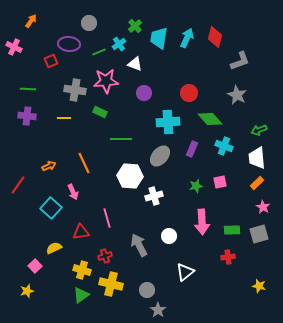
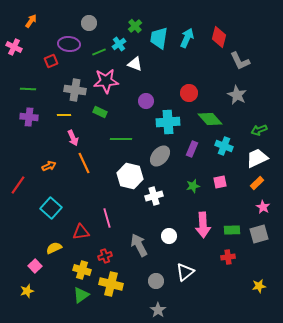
red diamond at (215, 37): moved 4 px right
gray L-shape at (240, 61): rotated 85 degrees clockwise
purple circle at (144, 93): moved 2 px right, 8 px down
purple cross at (27, 116): moved 2 px right, 1 px down
yellow line at (64, 118): moved 3 px up
white trapezoid at (257, 158): rotated 70 degrees clockwise
white hexagon at (130, 176): rotated 10 degrees clockwise
green star at (196, 186): moved 3 px left
pink arrow at (73, 192): moved 54 px up
pink arrow at (202, 222): moved 1 px right, 3 px down
yellow star at (259, 286): rotated 24 degrees counterclockwise
gray circle at (147, 290): moved 9 px right, 9 px up
